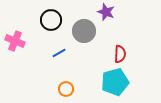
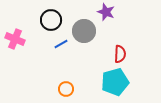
pink cross: moved 2 px up
blue line: moved 2 px right, 9 px up
